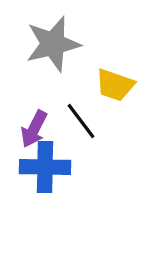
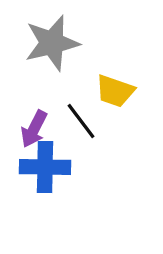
gray star: moved 1 px left, 1 px up
yellow trapezoid: moved 6 px down
